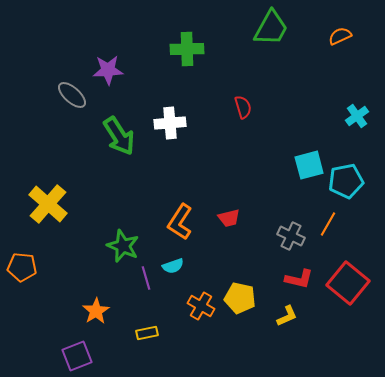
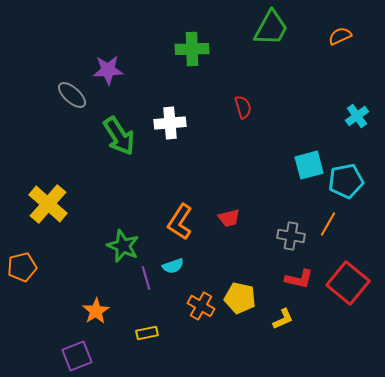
green cross: moved 5 px right
gray cross: rotated 16 degrees counterclockwise
orange pentagon: rotated 20 degrees counterclockwise
yellow L-shape: moved 4 px left, 3 px down
